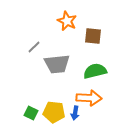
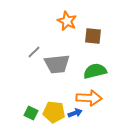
gray line: moved 5 px down
blue arrow: rotated 120 degrees counterclockwise
